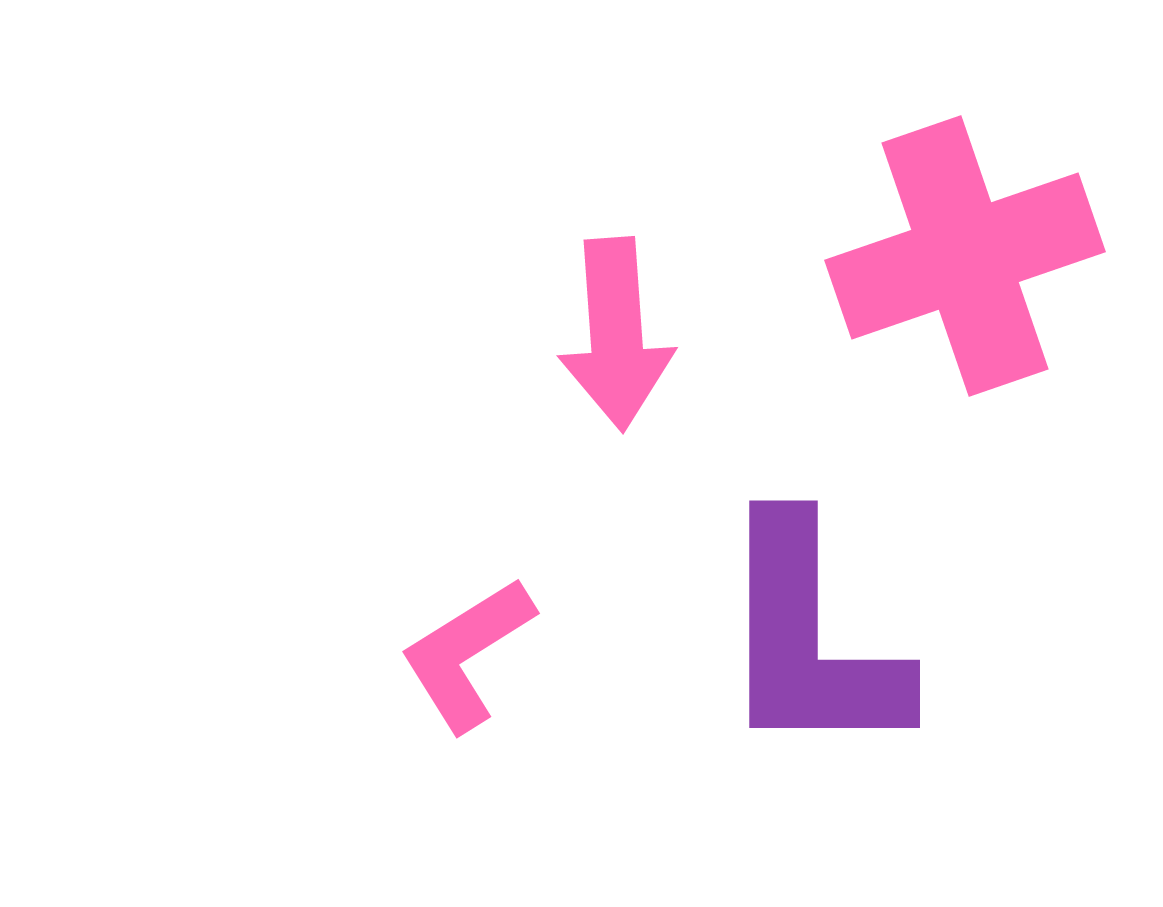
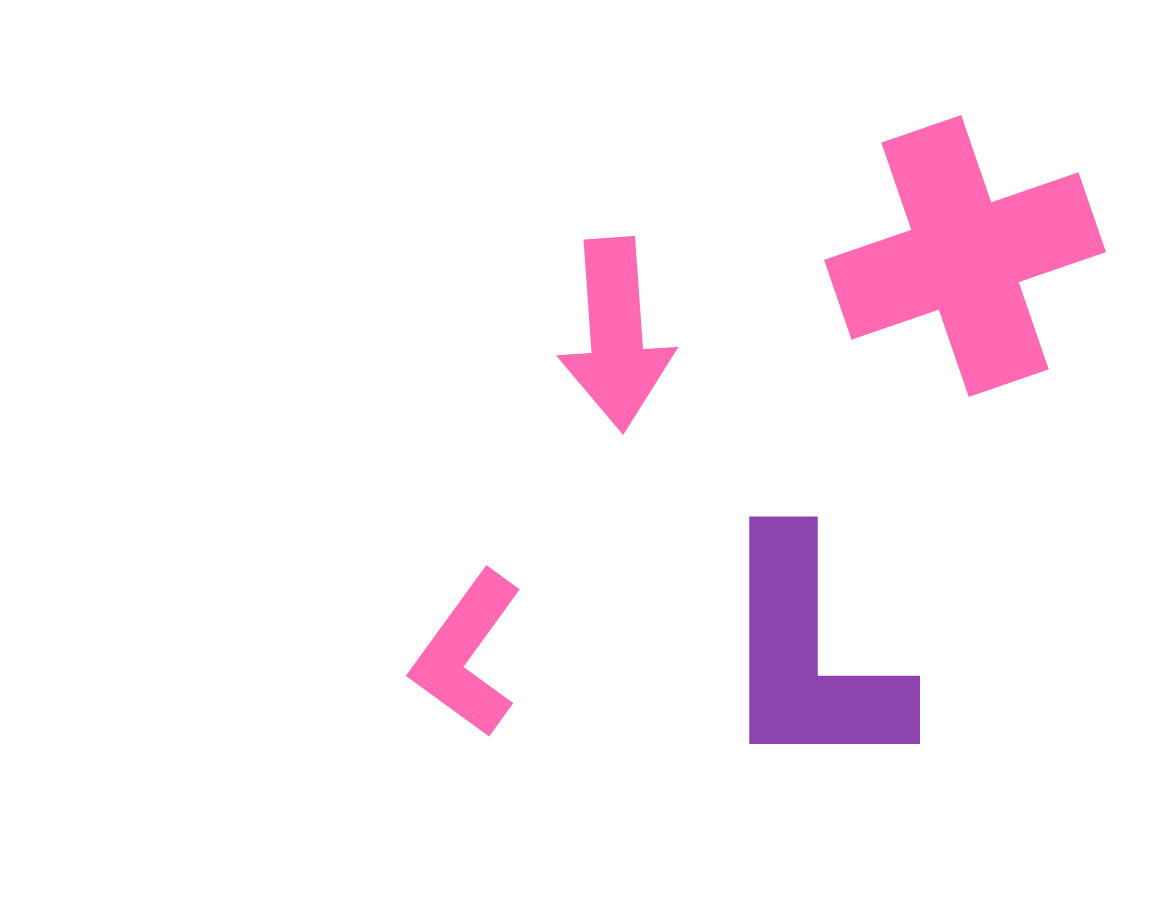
purple L-shape: moved 16 px down
pink L-shape: rotated 22 degrees counterclockwise
